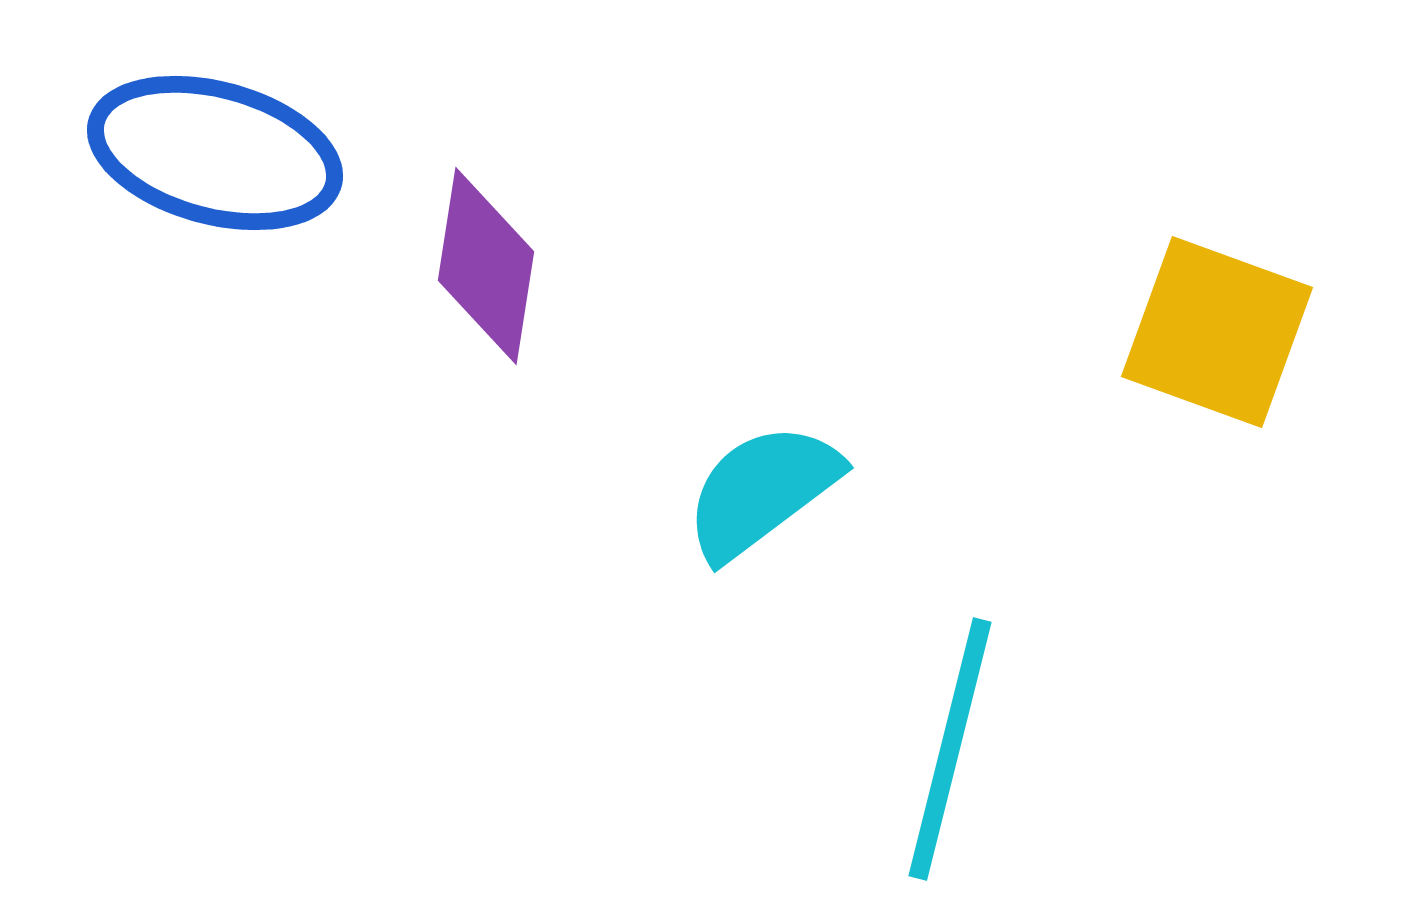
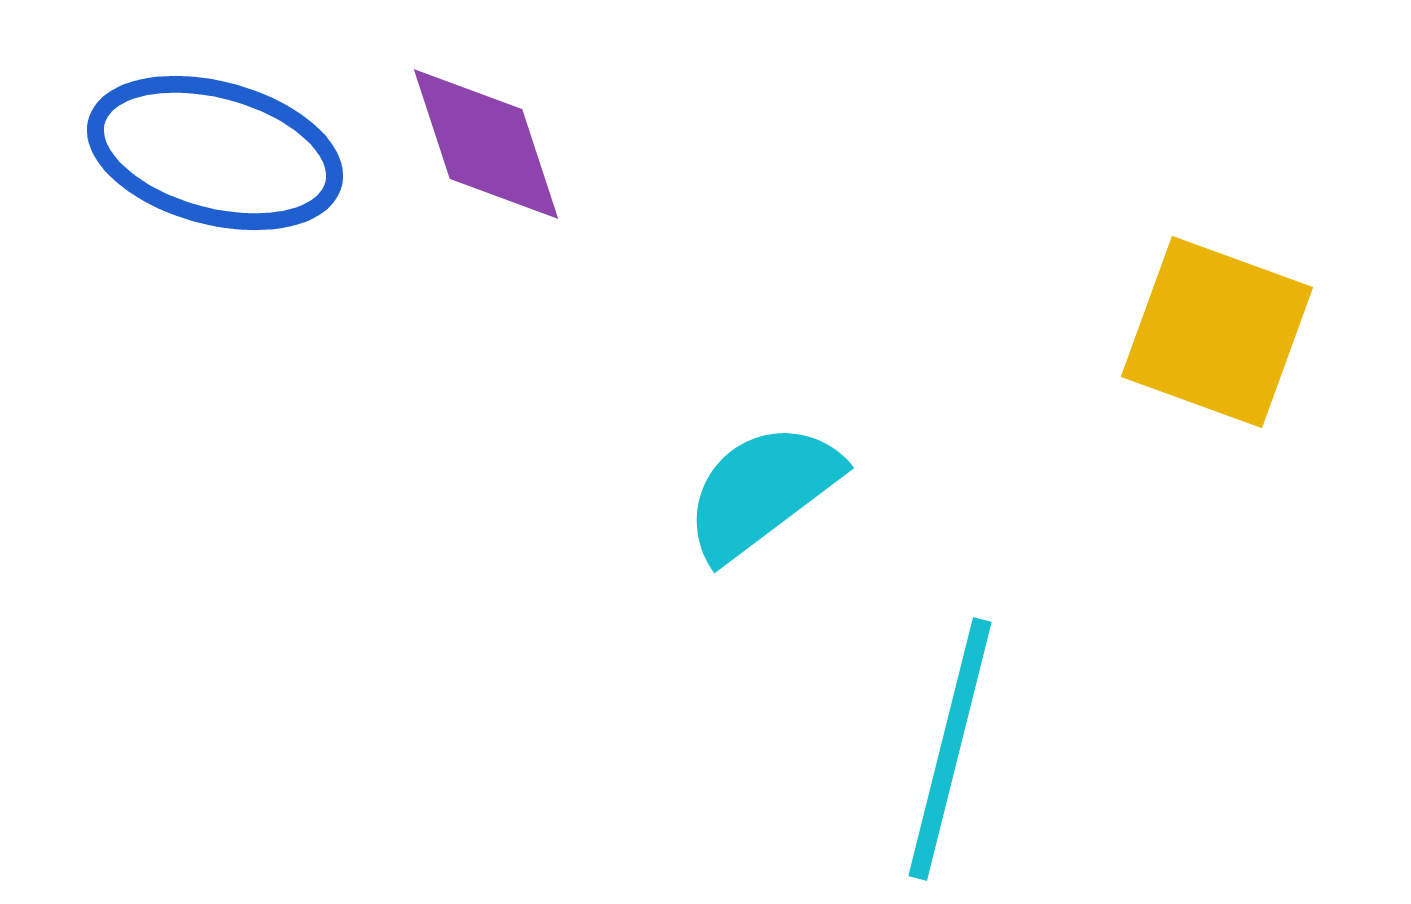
purple diamond: moved 122 px up; rotated 27 degrees counterclockwise
